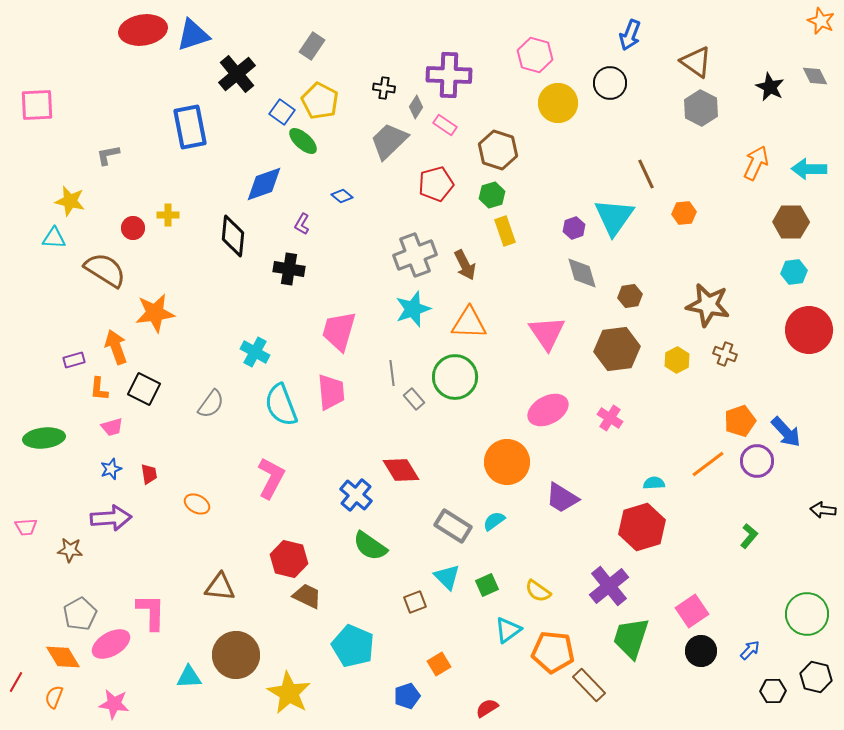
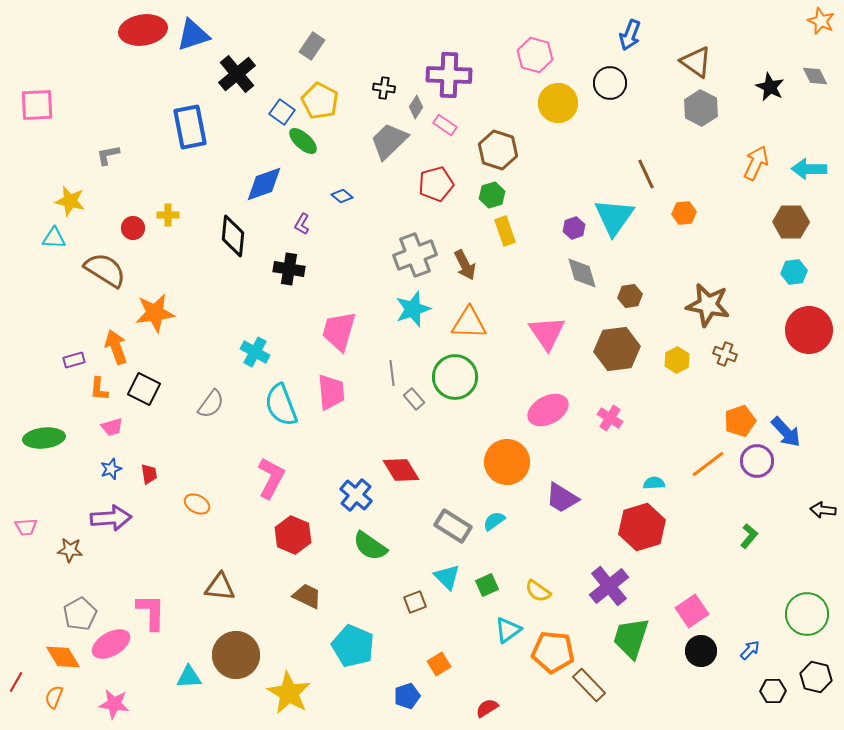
red hexagon at (289, 559): moved 4 px right, 24 px up; rotated 9 degrees clockwise
